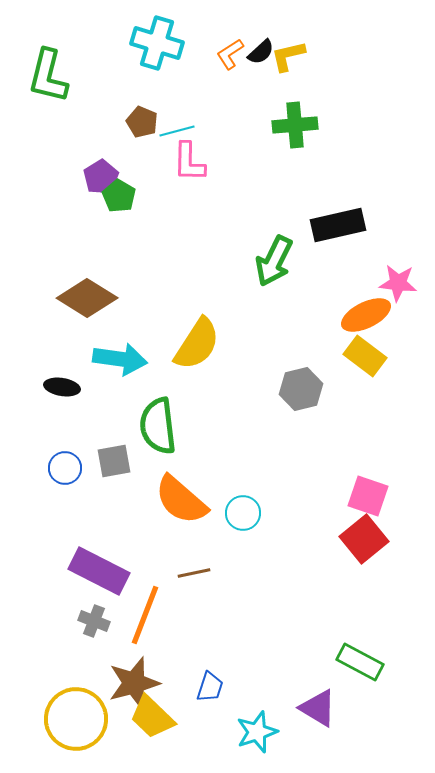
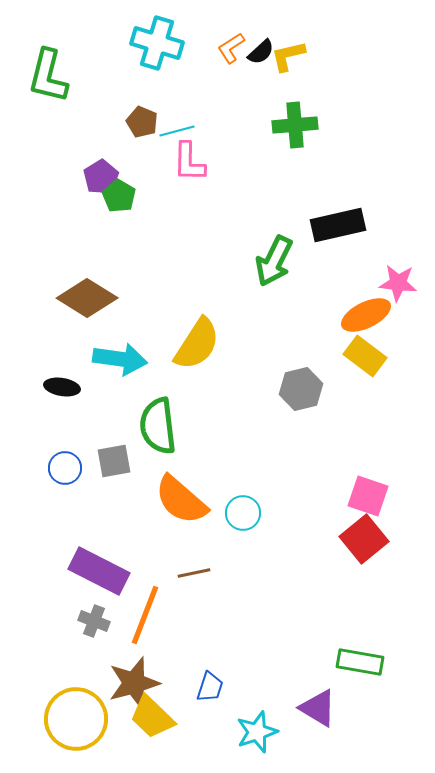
orange L-shape: moved 1 px right, 6 px up
green rectangle: rotated 18 degrees counterclockwise
